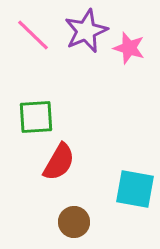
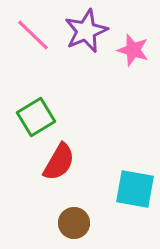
pink star: moved 4 px right, 2 px down
green square: rotated 27 degrees counterclockwise
brown circle: moved 1 px down
